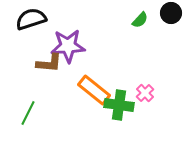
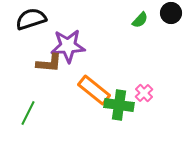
pink cross: moved 1 px left
